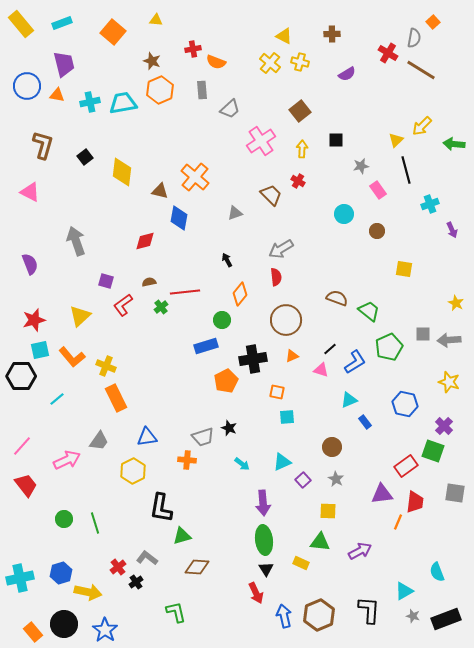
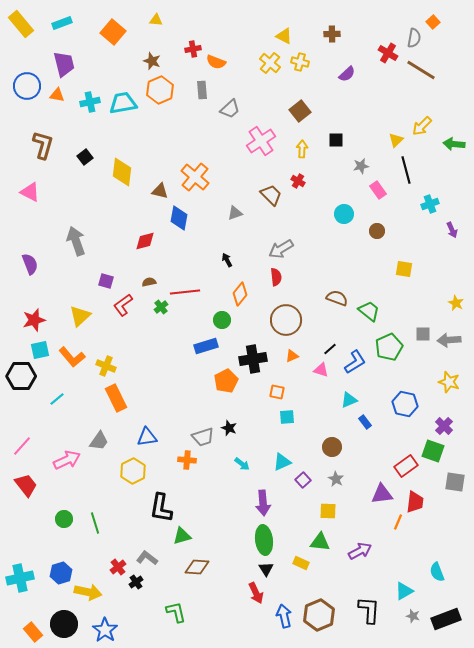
purple semicircle at (347, 74): rotated 12 degrees counterclockwise
gray square at (455, 493): moved 11 px up
